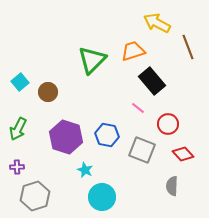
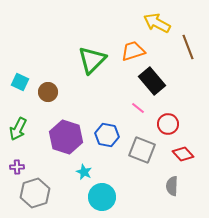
cyan square: rotated 24 degrees counterclockwise
cyan star: moved 1 px left, 2 px down
gray hexagon: moved 3 px up
